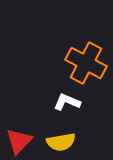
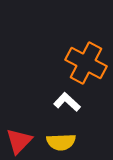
white L-shape: rotated 20 degrees clockwise
yellow semicircle: rotated 8 degrees clockwise
